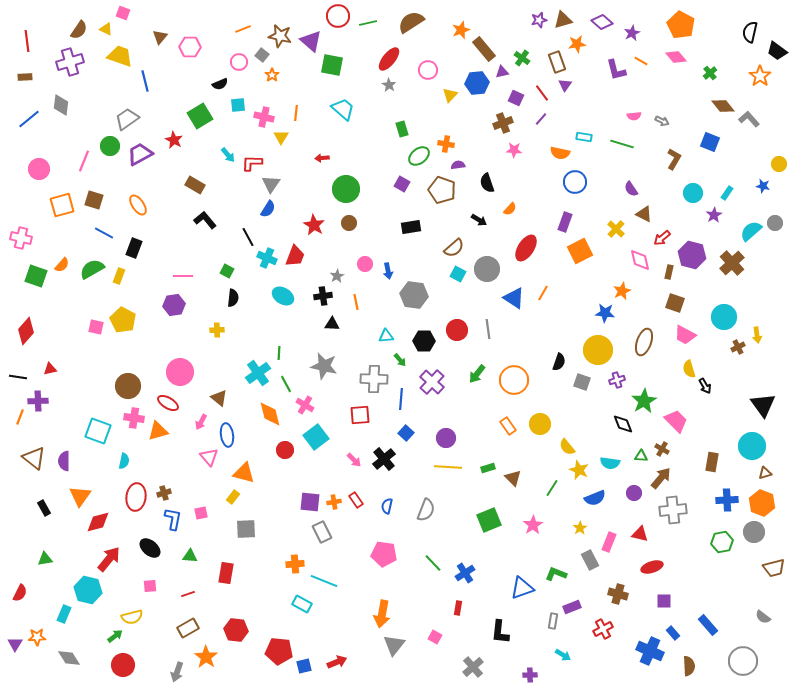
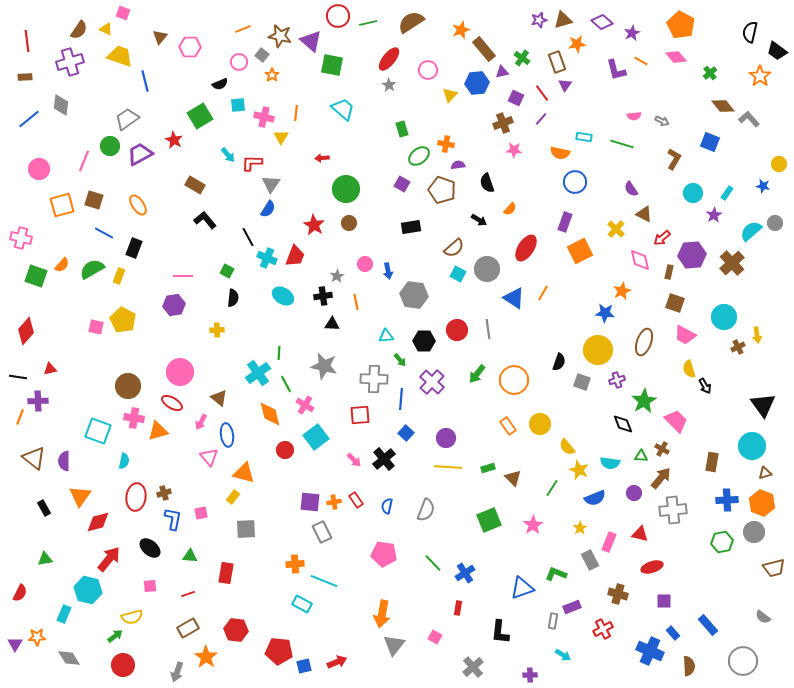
purple hexagon at (692, 255): rotated 20 degrees counterclockwise
red ellipse at (168, 403): moved 4 px right
